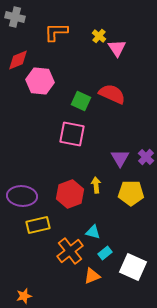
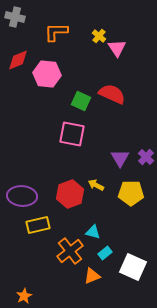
pink hexagon: moved 7 px right, 7 px up
yellow arrow: rotated 56 degrees counterclockwise
orange star: rotated 14 degrees counterclockwise
